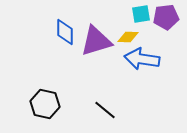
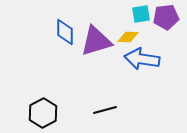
black hexagon: moved 2 px left, 9 px down; rotated 20 degrees clockwise
black line: rotated 55 degrees counterclockwise
